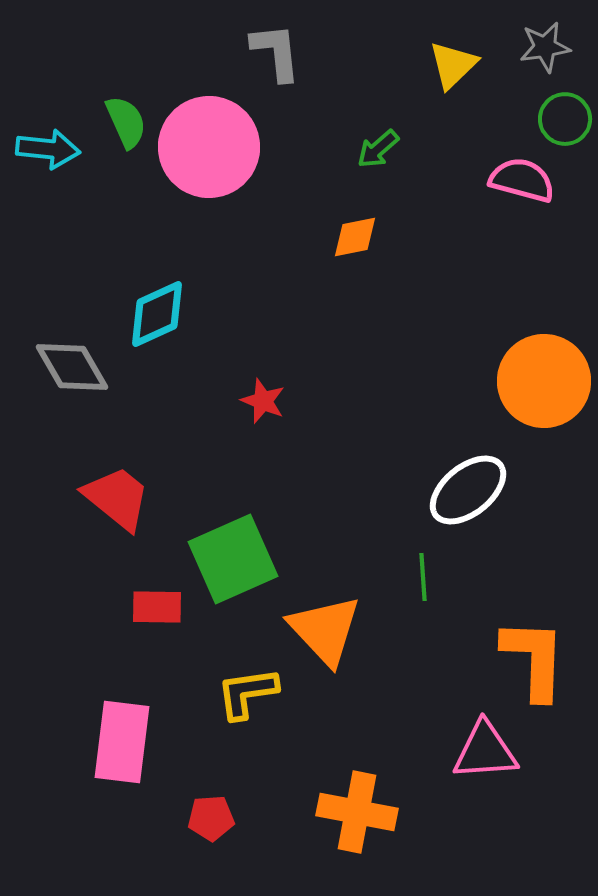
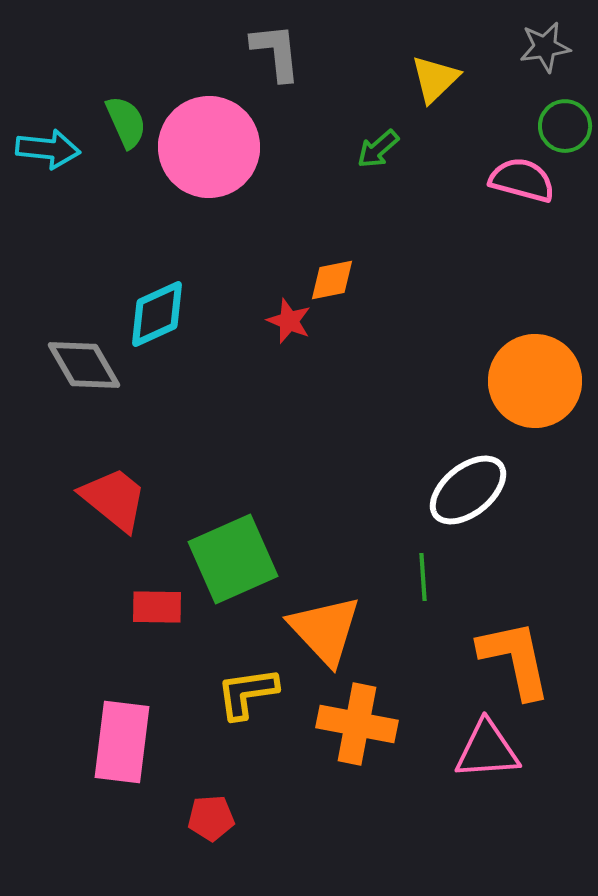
yellow triangle: moved 18 px left, 14 px down
green circle: moved 7 px down
orange diamond: moved 23 px left, 43 px down
gray diamond: moved 12 px right, 2 px up
orange circle: moved 9 px left
red star: moved 26 px right, 80 px up
red trapezoid: moved 3 px left, 1 px down
orange L-shape: moved 19 px left; rotated 14 degrees counterclockwise
pink triangle: moved 2 px right, 1 px up
orange cross: moved 88 px up
